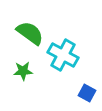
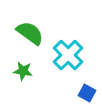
cyan cross: moved 5 px right; rotated 16 degrees clockwise
green star: rotated 12 degrees clockwise
